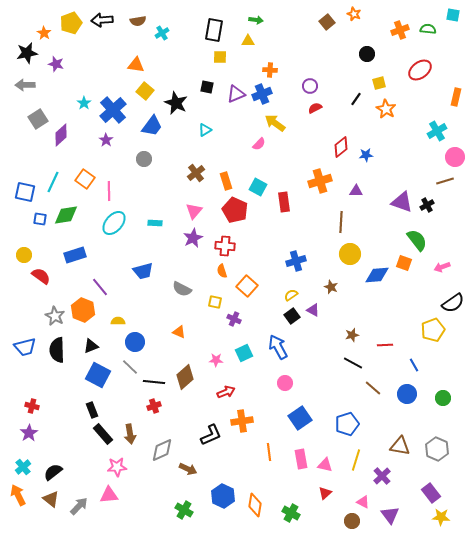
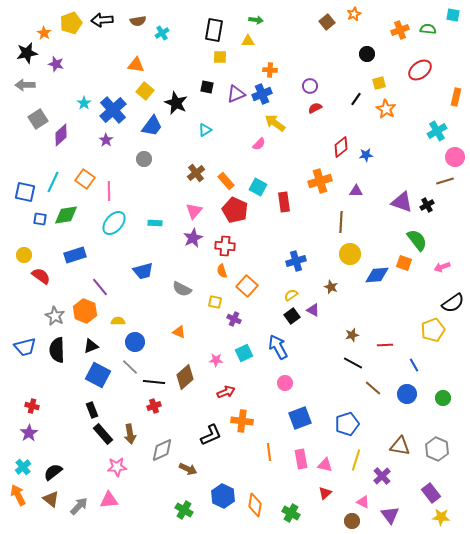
orange star at (354, 14): rotated 24 degrees clockwise
orange rectangle at (226, 181): rotated 24 degrees counterclockwise
orange hexagon at (83, 310): moved 2 px right, 1 px down
blue square at (300, 418): rotated 15 degrees clockwise
orange cross at (242, 421): rotated 15 degrees clockwise
pink triangle at (109, 495): moved 5 px down
